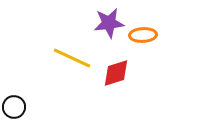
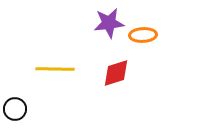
yellow line: moved 17 px left, 11 px down; rotated 24 degrees counterclockwise
black circle: moved 1 px right, 2 px down
